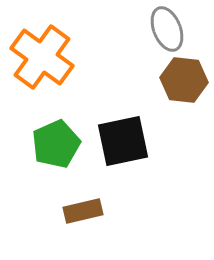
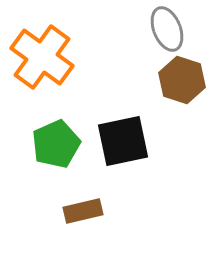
brown hexagon: moved 2 px left; rotated 12 degrees clockwise
